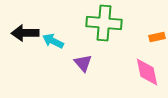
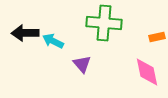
purple triangle: moved 1 px left, 1 px down
